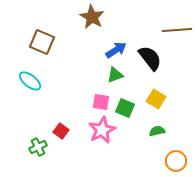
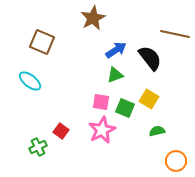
brown star: moved 1 px right, 1 px down; rotated 15 degrees clockwise
brown line: moved 2 px left, 4 px down; rotated 16 degrees clockwise
yellow square: moved 7 px left
